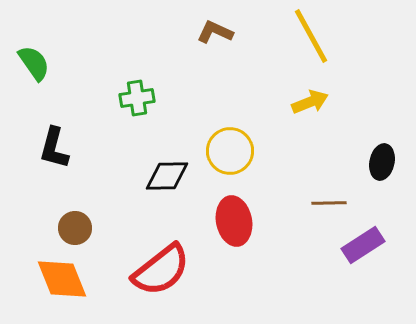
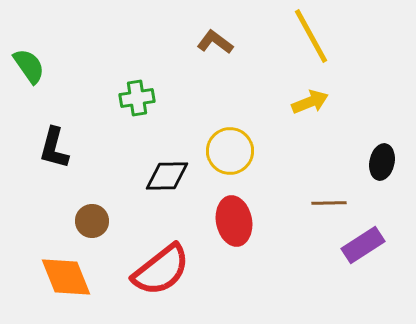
brown L-shape: moved 10 px down; rotated 12 degrees clockwise
green semicircle: moved 5 px left, 3 px down
brown circle: moved 17 px right, 7 px up
orange diamond: moved 4 px right, 2 px up
